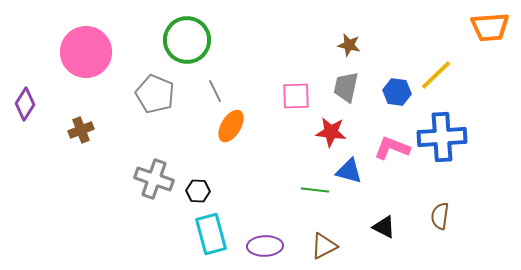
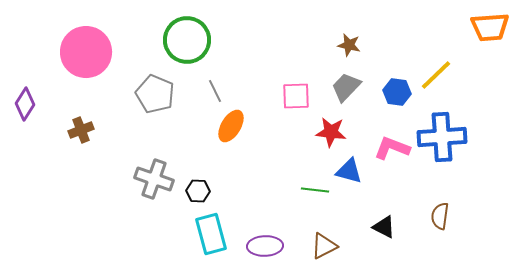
gray trapezoid: rotated 32 degrees clockwise
